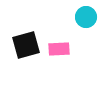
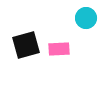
cyan circle: moved 1 px down
